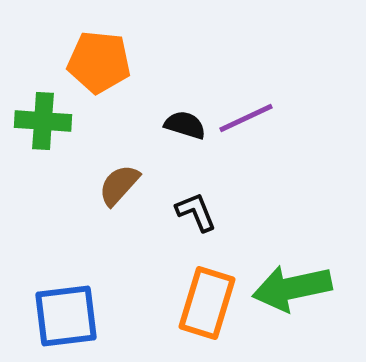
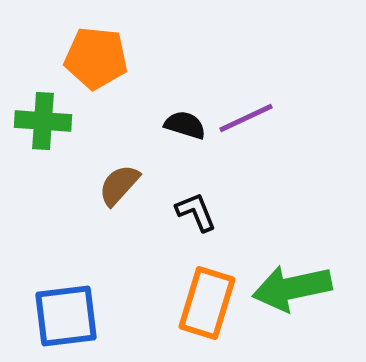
orange pentagon: moved 3 px left, 4 px up
